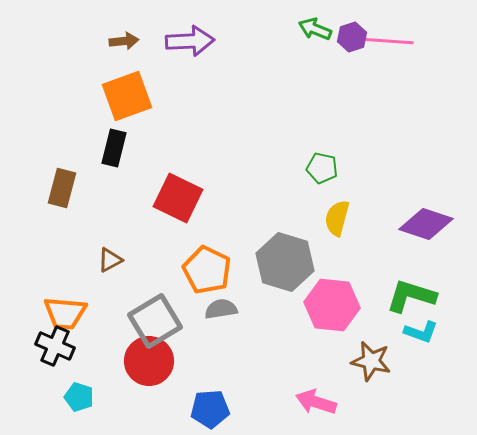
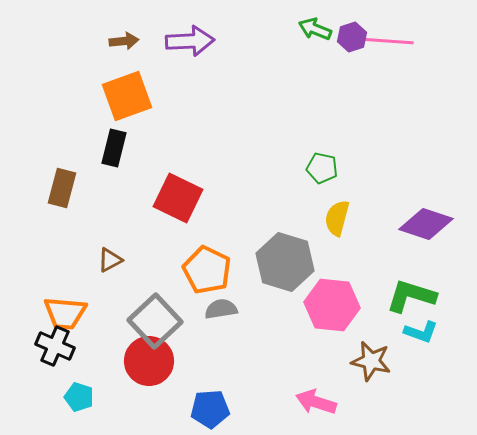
gray square: rotated 12 degrees counterclockwise
